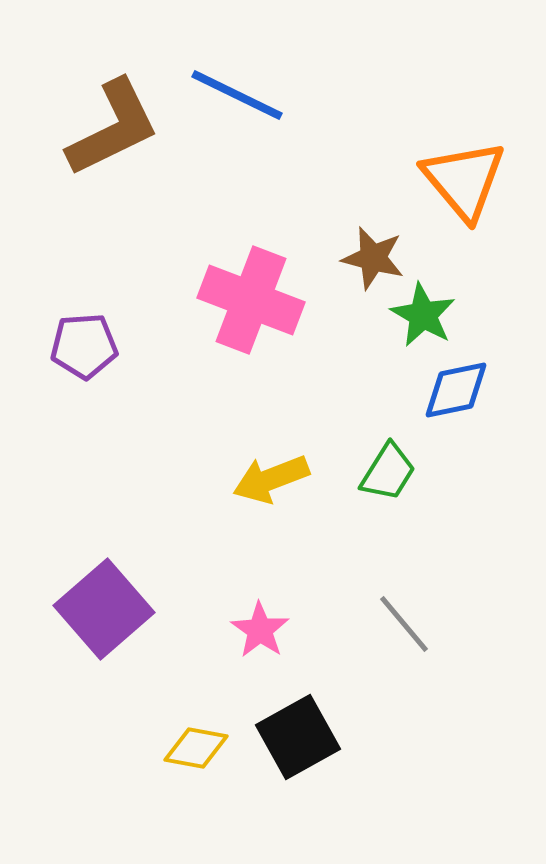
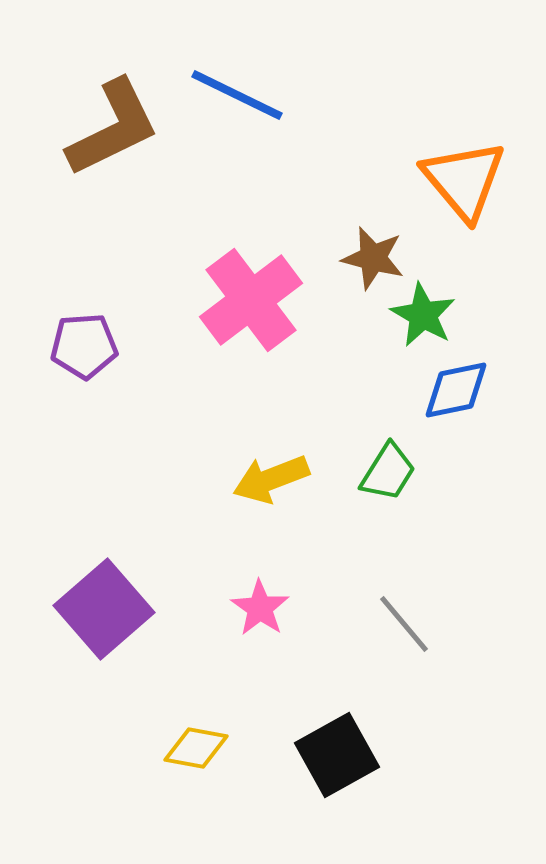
pink cross: rotated 32 degrees clockwise
pink star: moved 22 px up
black square: moved 39 px right, 18 px down
